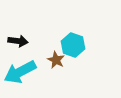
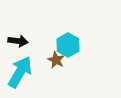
cyan hexagon: moved 5 px left; rotated 10 degrees clockwise
cyan arrow: rotated 148 degrees clockwise
